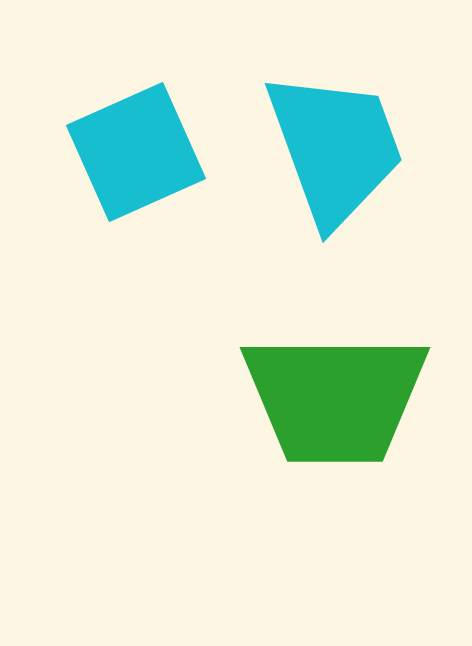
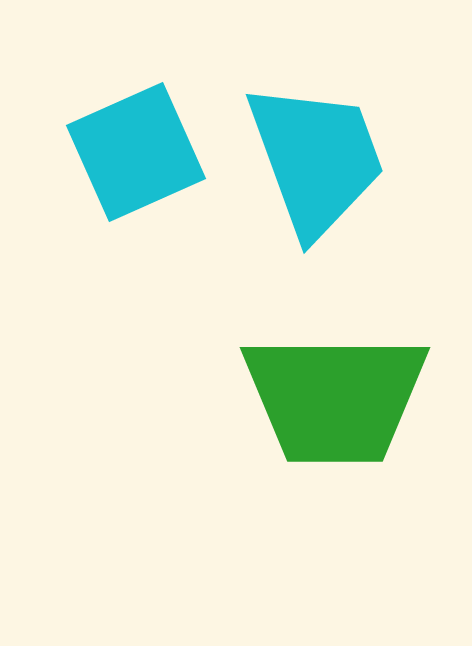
cyan trapezoid: moved 19 px left, 11 px down
